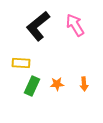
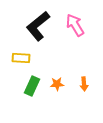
yellow rectangle: moved 5 px up
